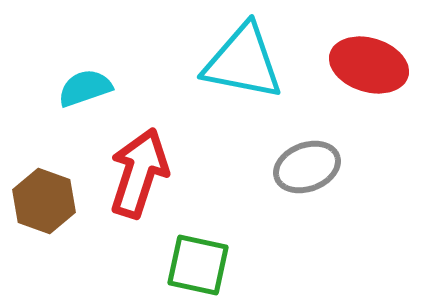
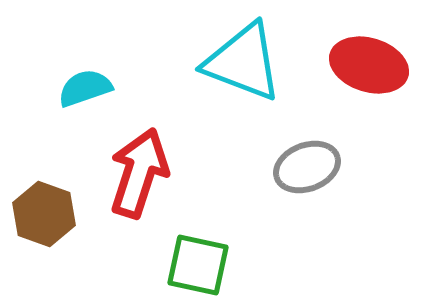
cyan triangle: rotated 10 degrees clockwise
brown hexagon: moved 13 px down
